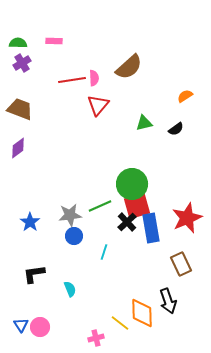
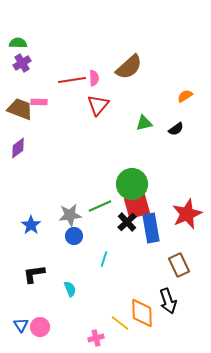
pink rectangle: moved 15 px left, 61 px down
red star: moved 4 px up
blue star: moved 1 px right, 3 px down
cyan line: moved 7 px down
brown rectangle: moved 2 px left, 1 px down
